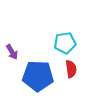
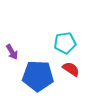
red semicircle: rotated 48 degrees counterclockwise
